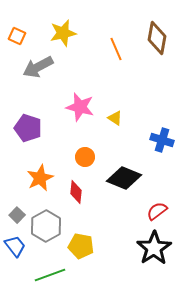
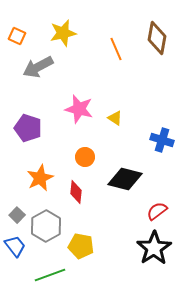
pink star: moved 1 px left, 2 px down
black diamond: moved 1 px right, 1 px down; rotated 8 degrees counterclockwise
